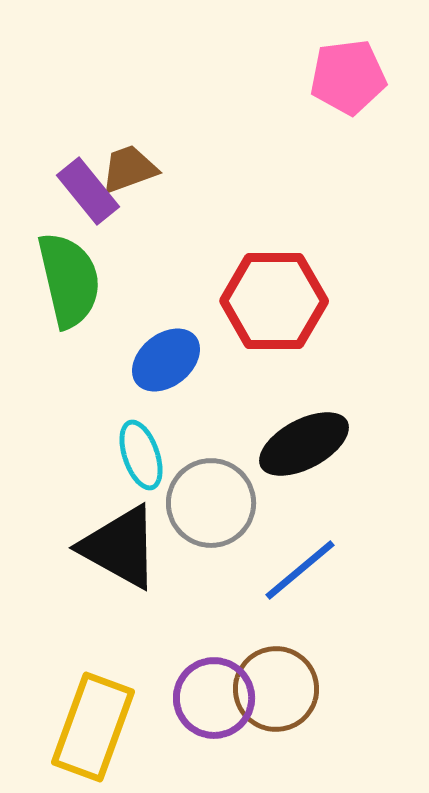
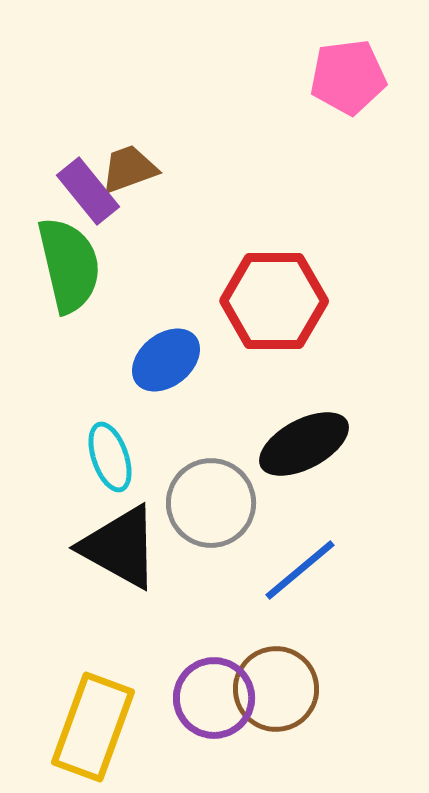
green semicircle: moved 15 px up
cyan ellipse: moved 31 px left, 2 px down
